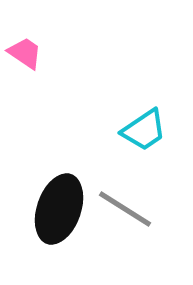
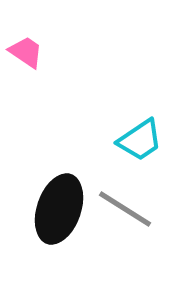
pink trapezoid: moved 1 px right, 1 px up
cyan trapezoid: moved 4 px left, 10 px down
